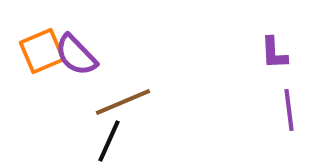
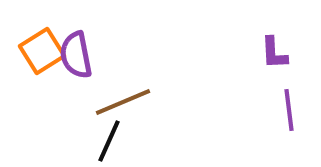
orange square: rotated 9 degrees counterclockwise
purple semicircle: rotated 33 degrees clockwise
